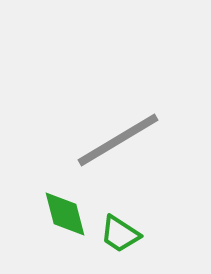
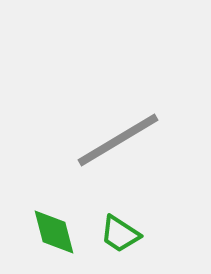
green diamond: moved 11 px left, 18 px down
